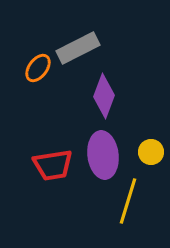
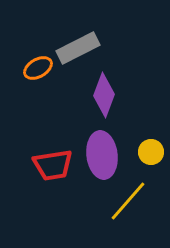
orange ellipse: rotated 24 degrees clockwise
purple diamond: moved 1 px up
purple ellipse: moved 1 px left
yellow line: rotated 24 degrees clockwise
